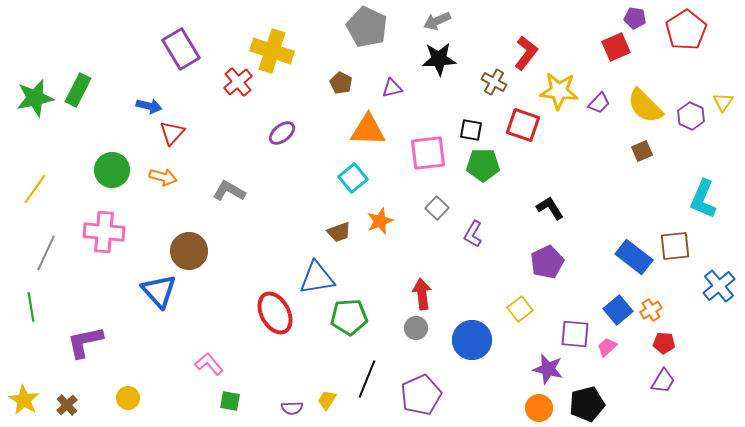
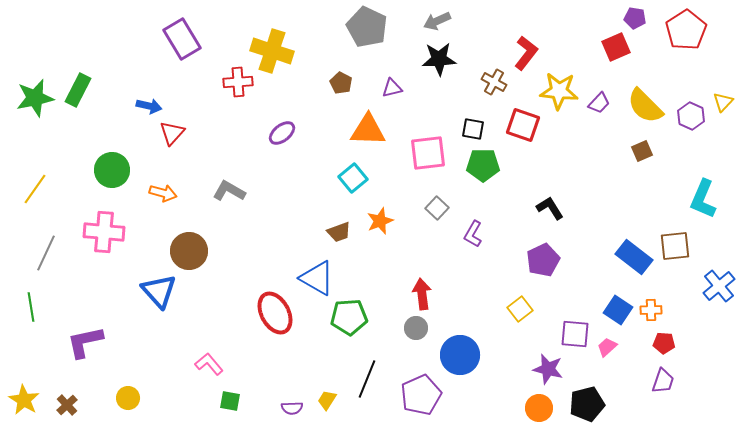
purple rectangle at (181, 49): moved 1 px right, 10 px up
red cross at (238, 82): rotated 36 degrees clockwise
yellow triangle at (723, 102): rotated 10 degrees clockwise
black square at (471, 130): moved 2 px right, 1 px up
orange arrow at (163, 177): moved 16 px down
purple pentagon at (547, 262): moved 4 px left, 2 px up
blue triangle at (317, 278): rotated 39 degrees clockwise
blue square at (618, 310): rotated 16 degrees counterclockwise
orange cross at (651, 310): rotated 30 degrees clockwise
blue circle at (472, 340): moved 12 px left, 15 px down
purple trapezoid at (663, 381): rotated 12 degrees counterclockwise
